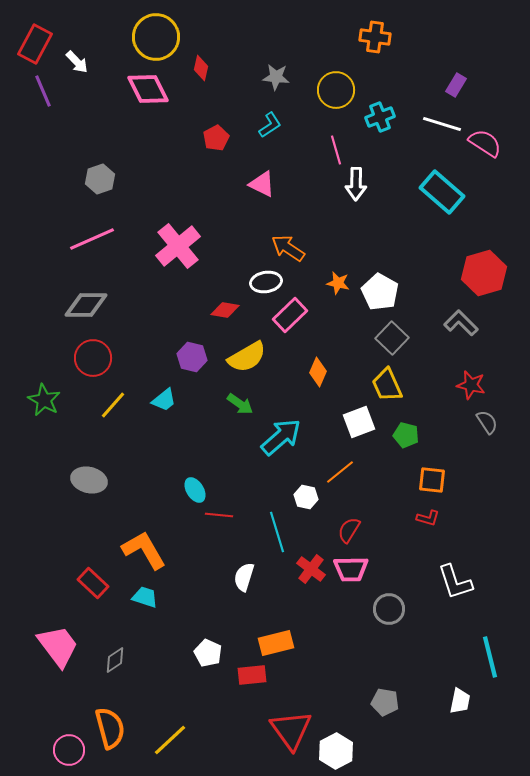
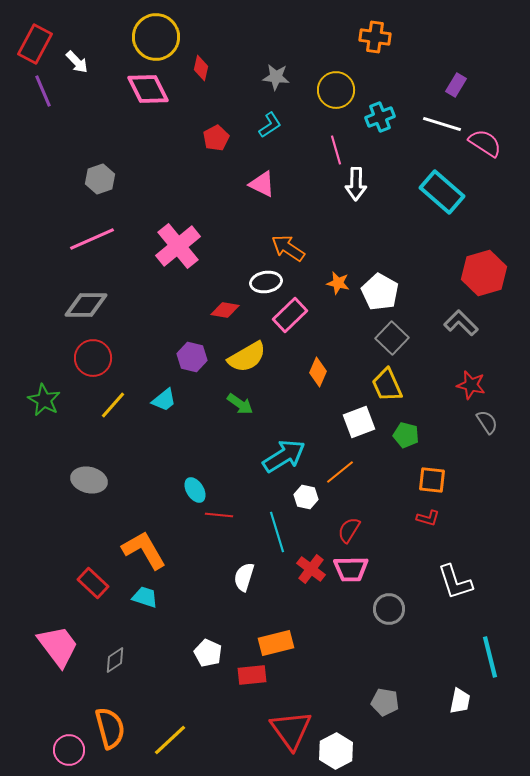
cyan arrow at (281, 437): moved 3 px right, 19 px down; rotated 9 degrees clockwise
